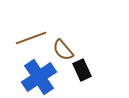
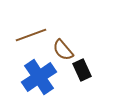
brown line: moved 3 px up
